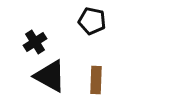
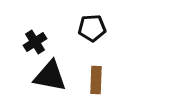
black pentagon: moved 7 px down; rotated 16 degrees counterclockwise
black triangle: rotated 18 degrees counterclockwise
